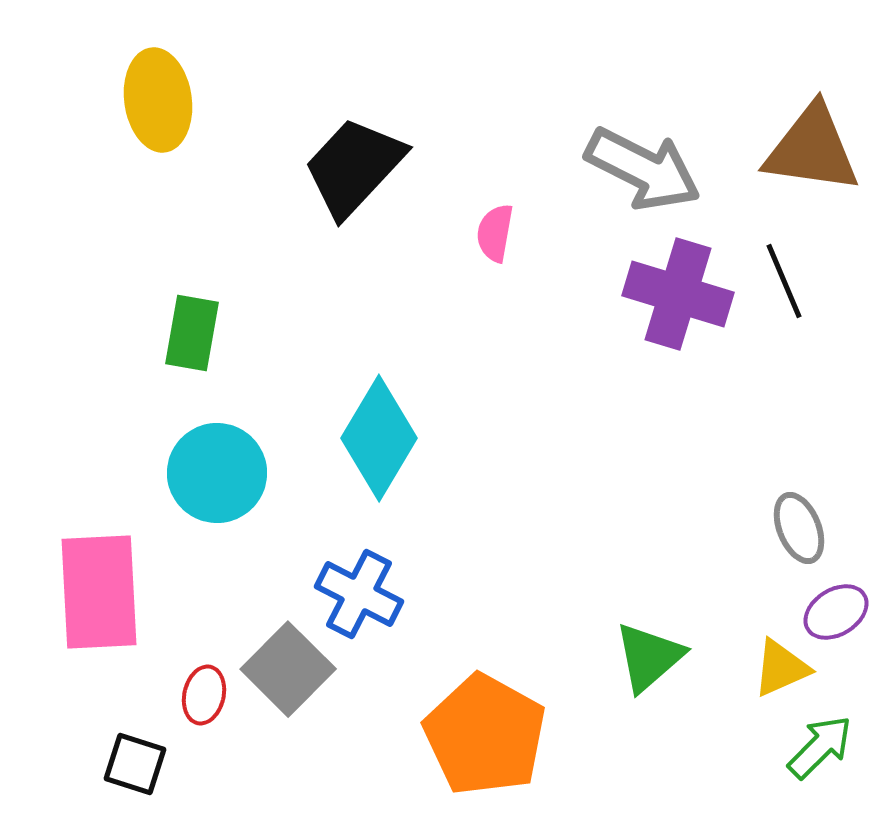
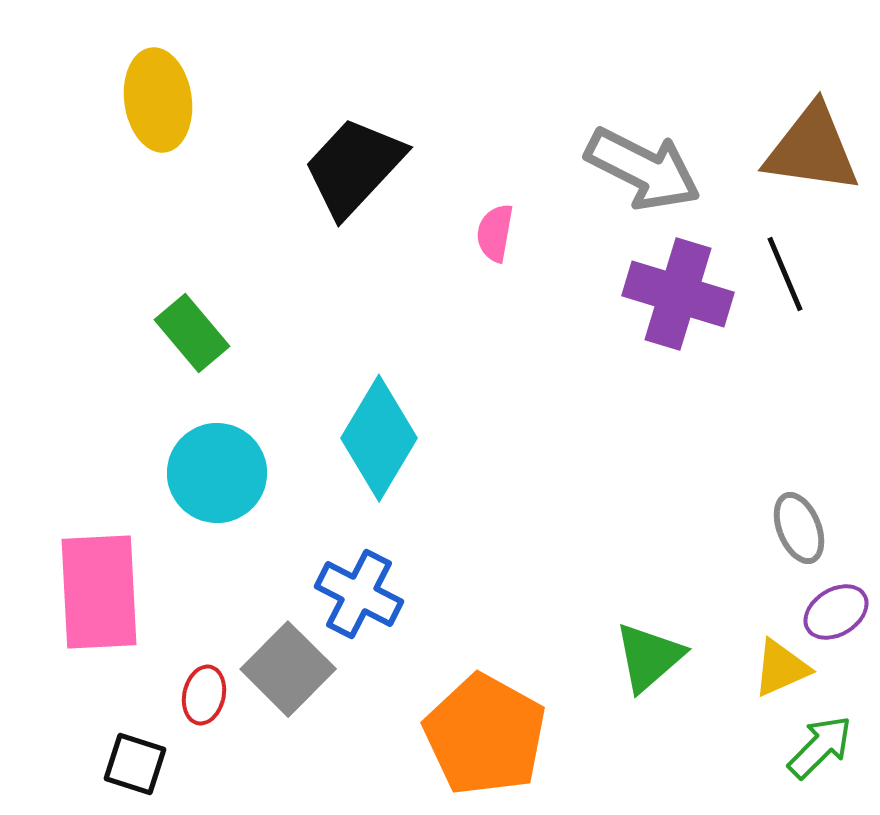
black line: moved 1 px right, 7 px up
green rectangle: rotated 50 degrees counterclockwise
